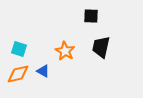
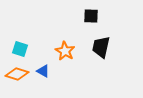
cyan square: moved 1 px right
orange diamond: moved 1 px left; rotated 30 degrees clockwise
